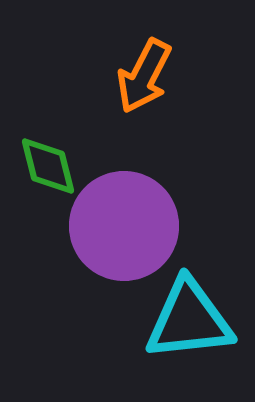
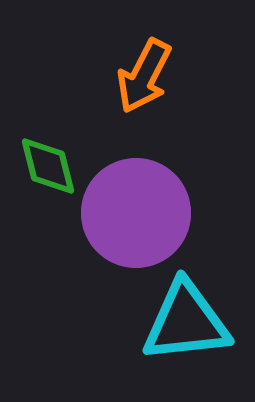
purple circle: moved 12 px right, 13 px up
cyan triangle: moved 3 px left, 2 px down
